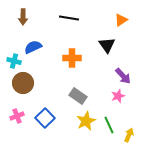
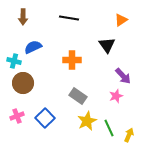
orange cross: moved 2 px down
pink star: moved 2 px left
yellow star: moved 1 px right
green line: moved 3 px down
